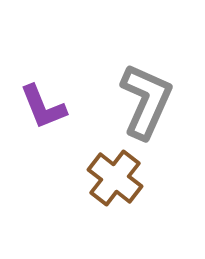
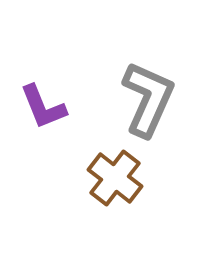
gray L-shape: moved 2 px right, 2 px up
